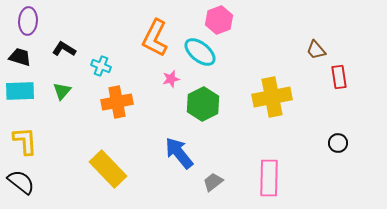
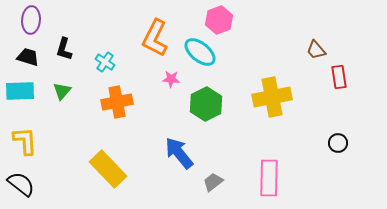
purple ellipse: moved 3 px right, 1 px up
black L-shape: rotated 105 degrees counterclockwise
black trapezoid: moved 8 px right
cyan cross: moved 4 px right, 4 px up; rotated 12 degrees clockwise
pink star: rotated 18 degrees clockwise
green hexagon: moved 3 px right
black semicircle: moved 2 px down
